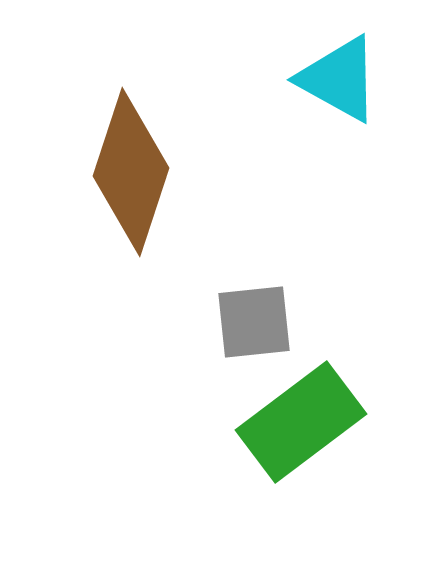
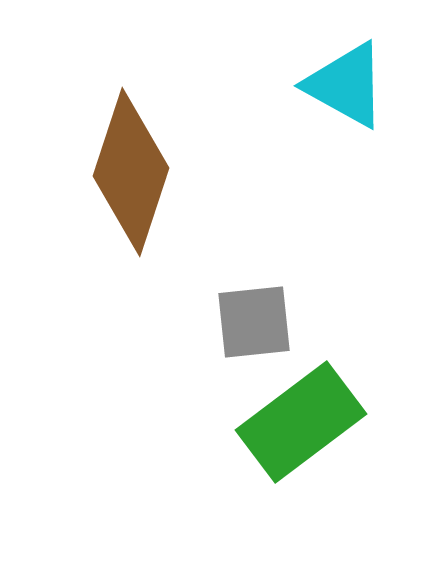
cyan triangle: moved 7 px right, 6 px down
